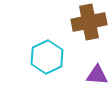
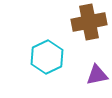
purple triangle: rotated 15 degrees counterclockwise
